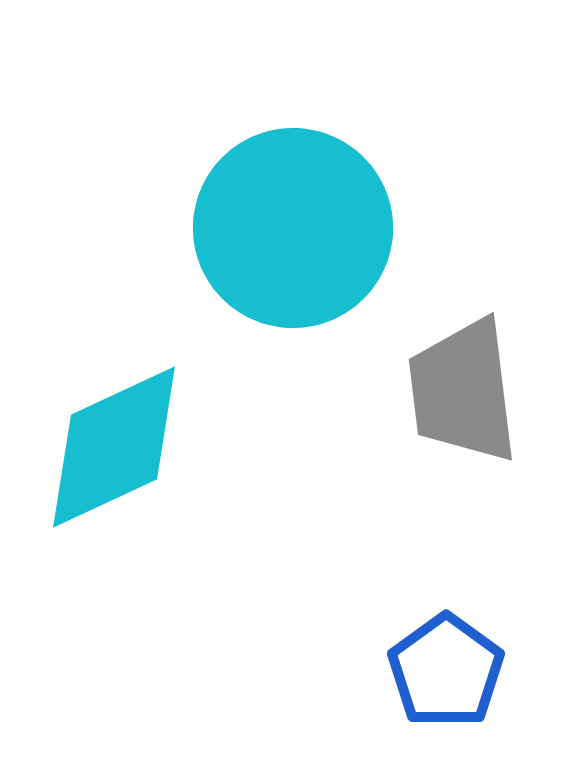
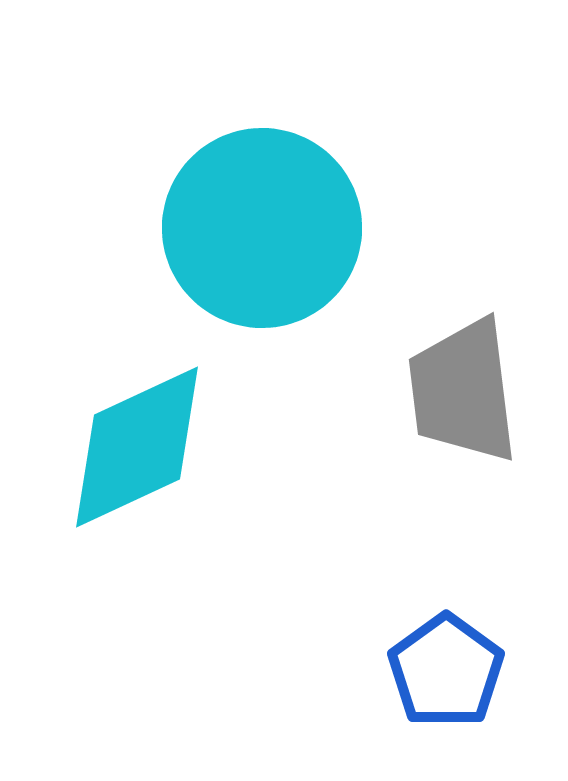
cyan circle: moved 31 px left
cyan diamond: moved 23 px right
